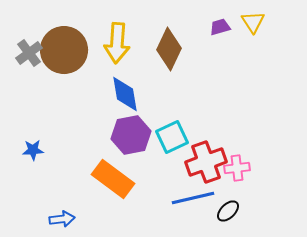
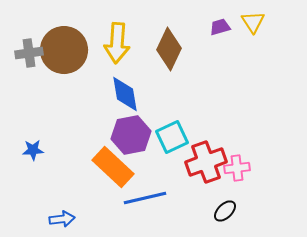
gray cross: rotated 28 degrees clockwise
orange rectangle: moved 12 px up; rotated 6 degrees clockwise
blue line: moved 48 px left
black ellipse: moved 3 px left
